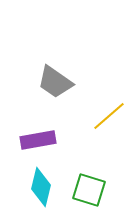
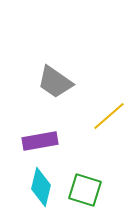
purple rectangle: moved 2 px right, 1 px down
green square: moved 4 px left
